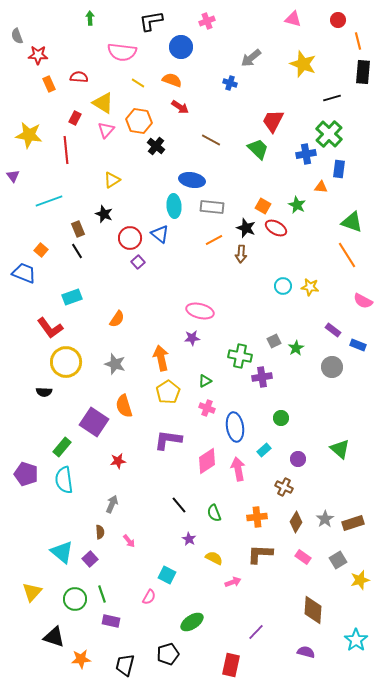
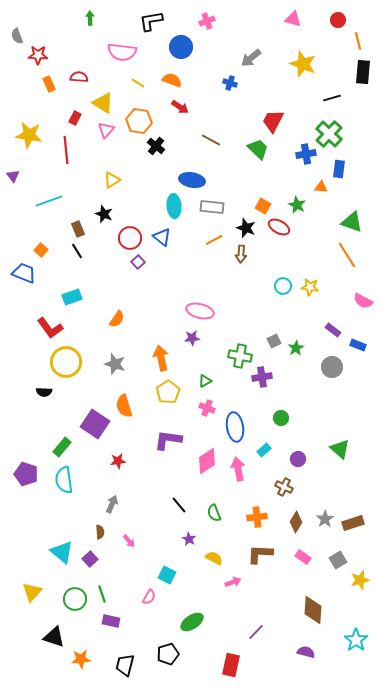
red ellipse at (276, 228): moved 3 px right, 1 px up
blue triangle at (160, 234): moved 2 px right, 3 px down
purple square at (94, 422): moved 1 px right, 2 px down
